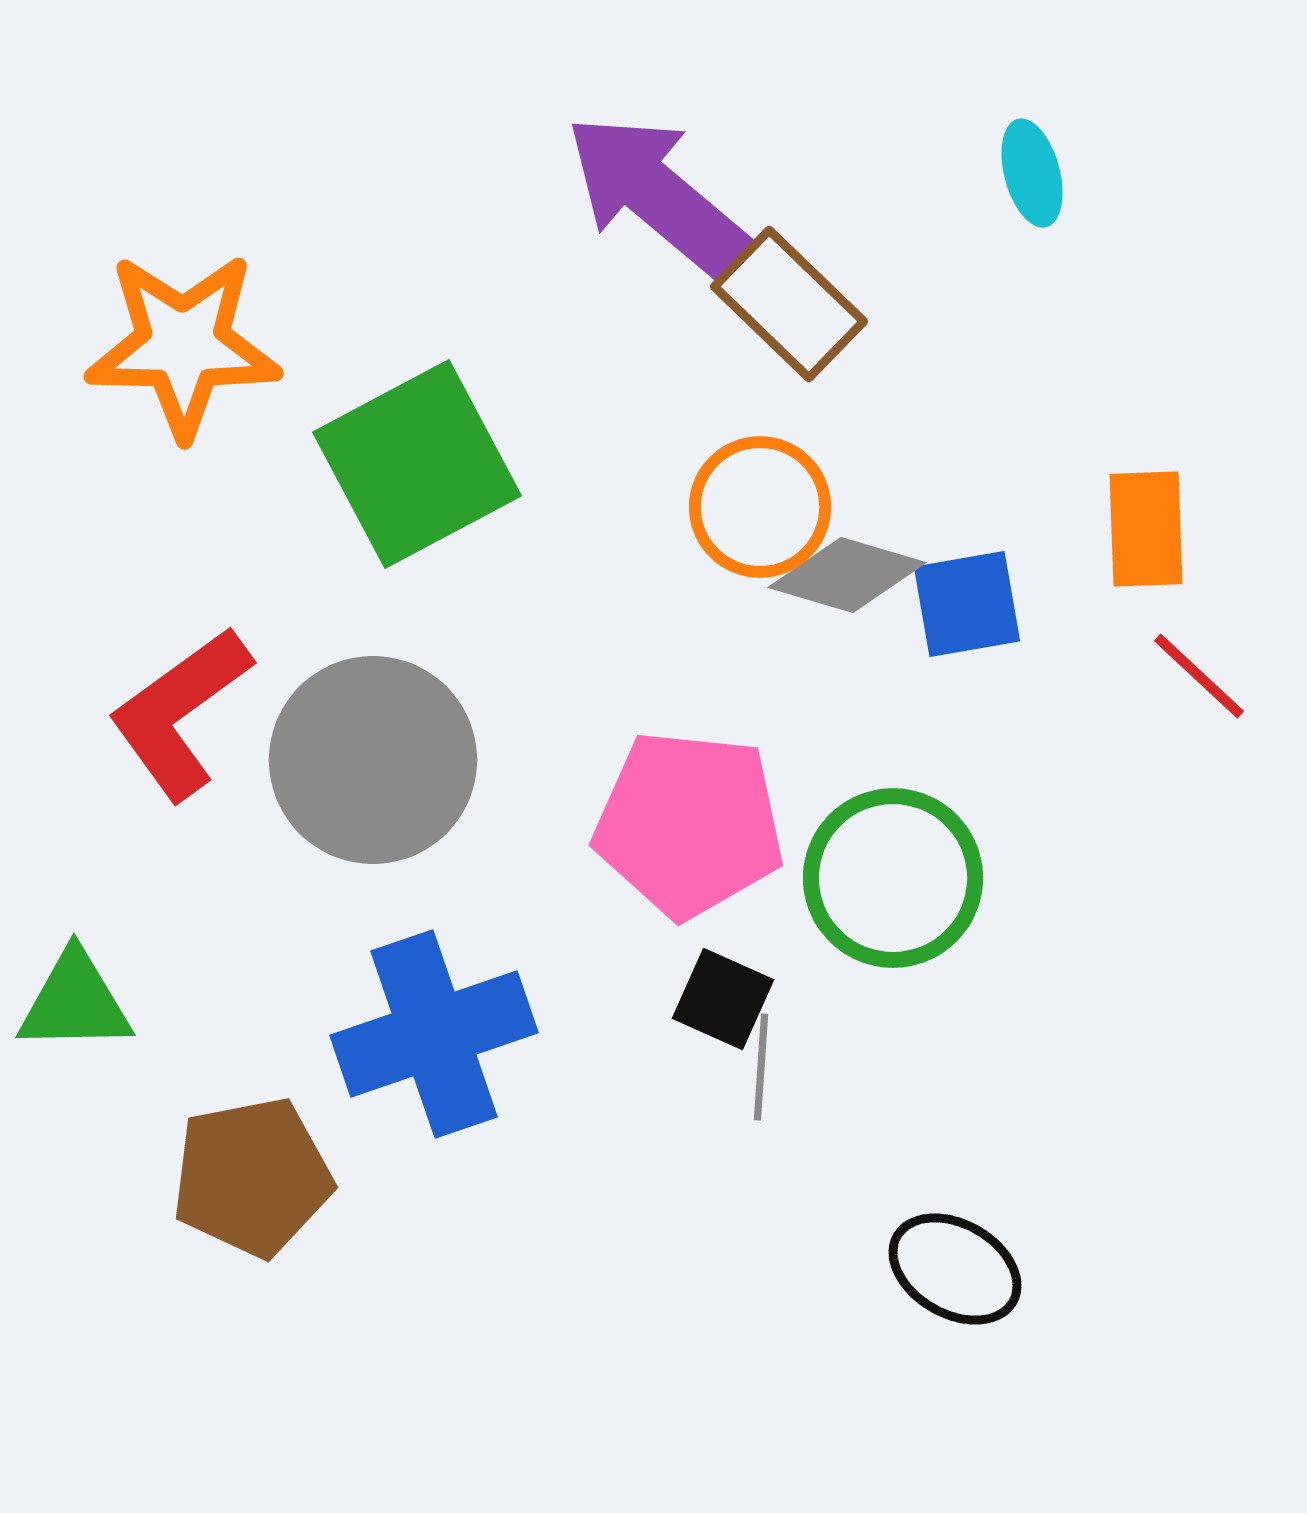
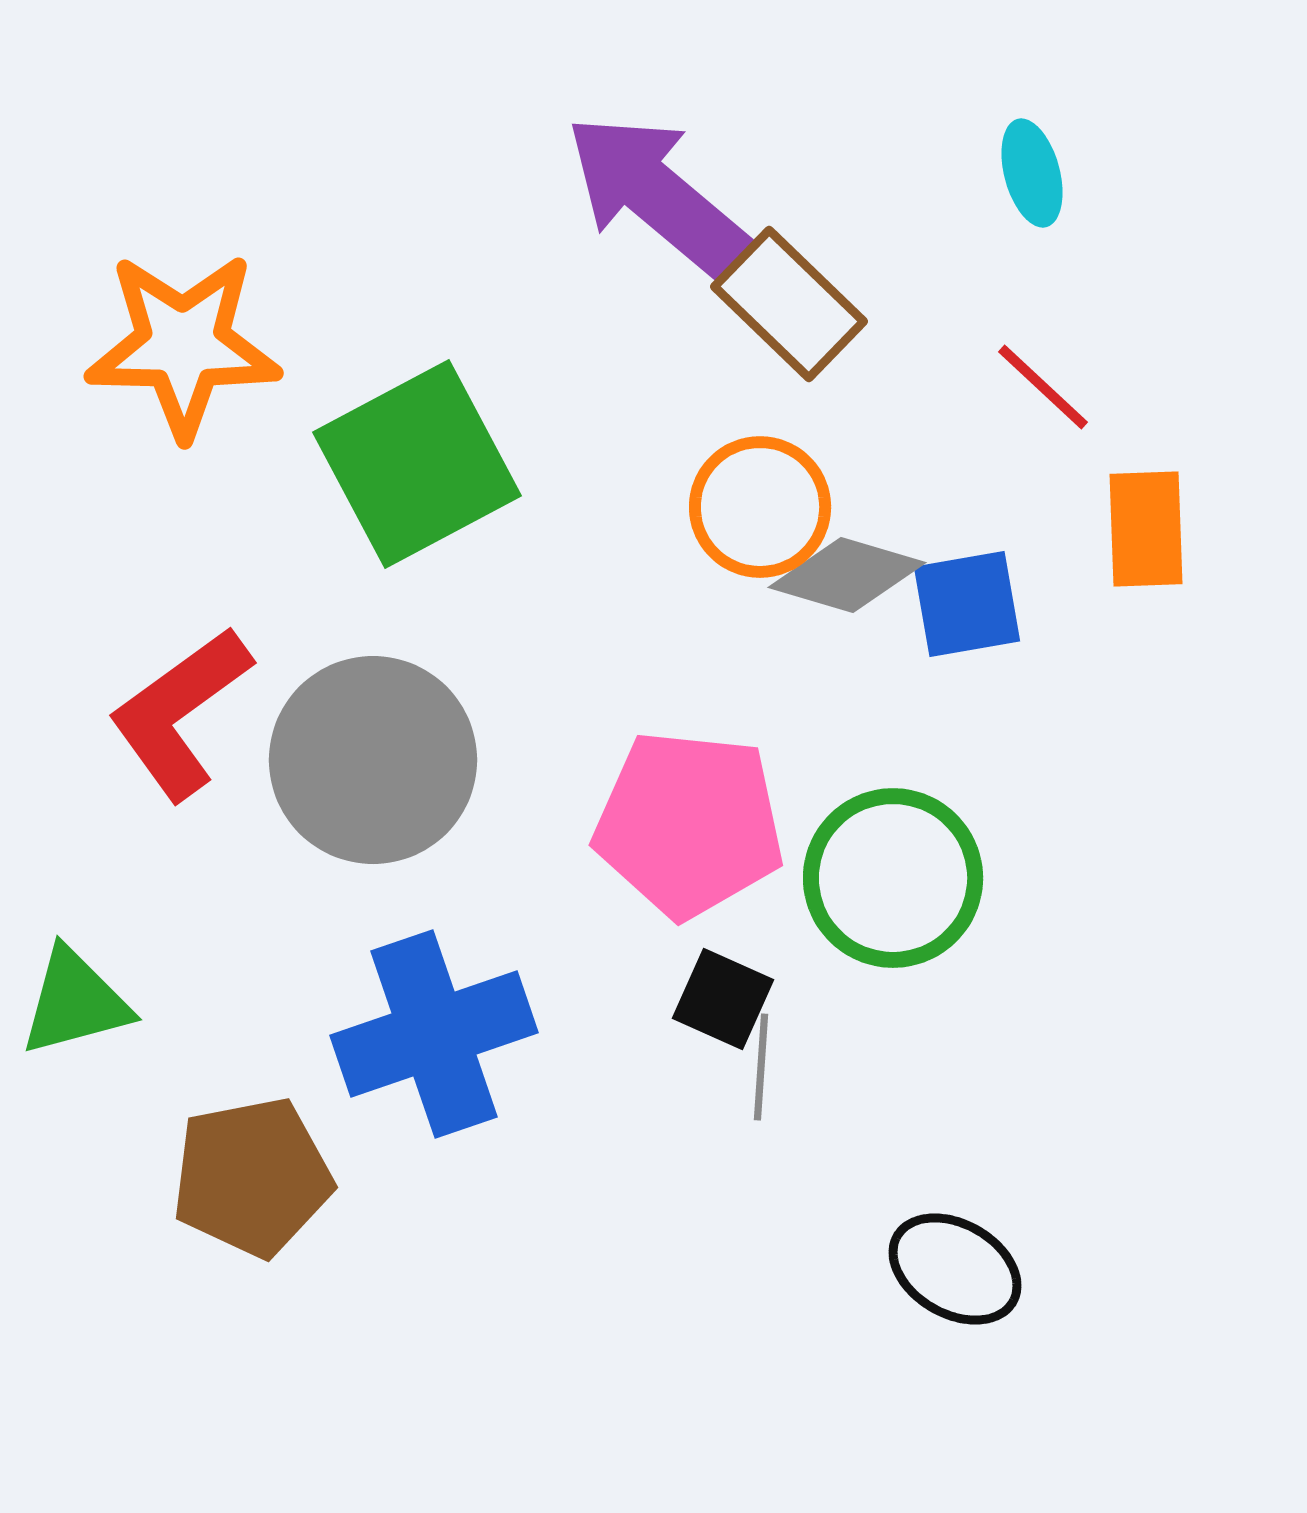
red line: moved 156 px left, 289 px up
green triangle: rotated 14 degrees counterclockwise
